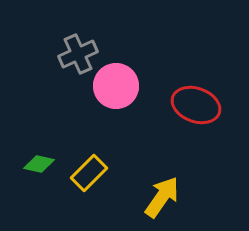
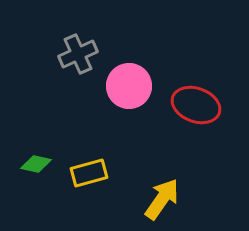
pink circle: moved 13 px right
green diamond: moved 3 px left
yellow rectangle: rotated 30 degrees clockwise
yellow arrow: moved 2 px down
